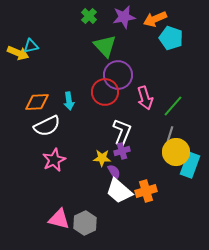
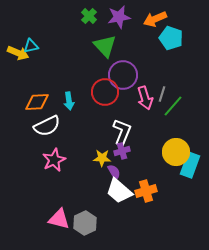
purple star: moved 5 px left
purple circle: moved 5 px right
gray line: moved 8 px left, 40 px up
